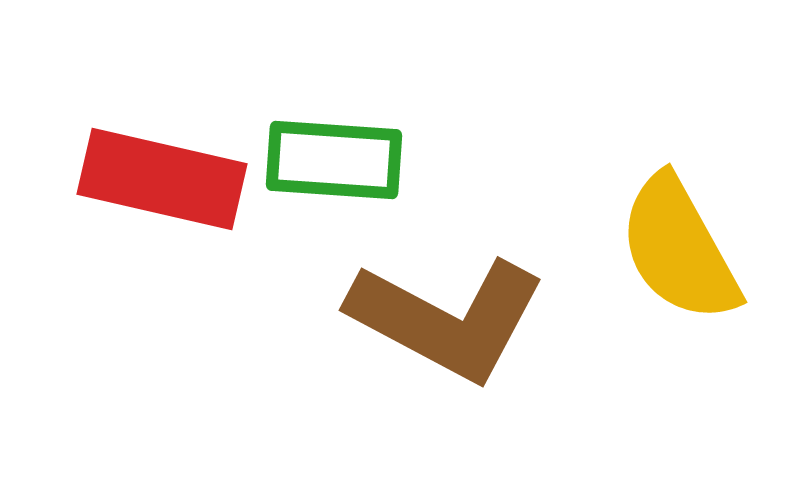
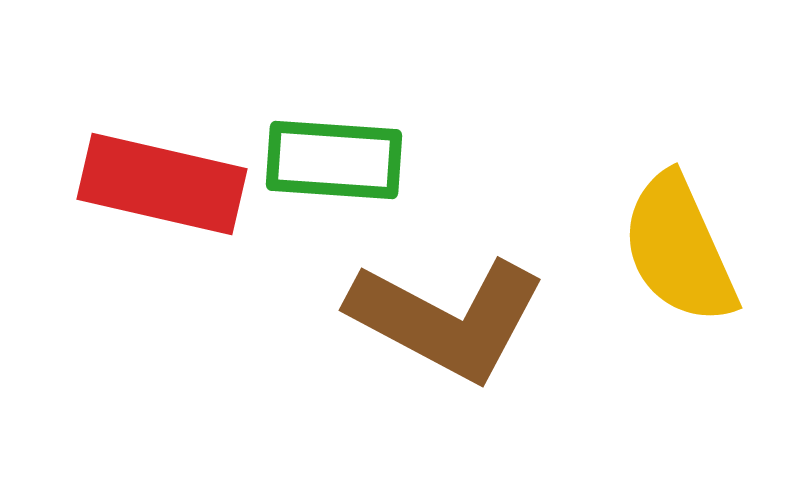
red rectangle: moved 5 px down
yellow semicircle: rotated 5 degrees clockwise
